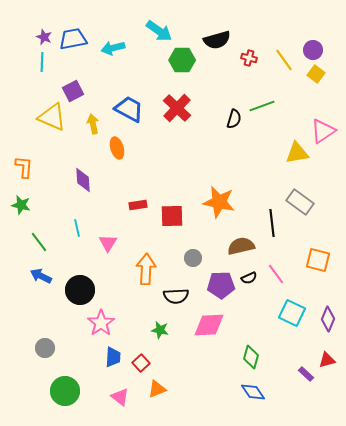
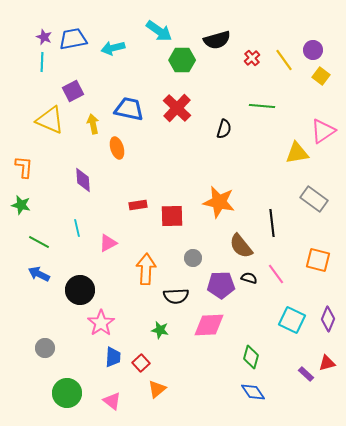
red cross at (249, 58): moved 3 px right; rotated 35 degrees clockwise
yellow square at (316, 74): moved 5 px right, 2 px down
green line at (262, 106): rotated 25 degrees clockwise
blue trapezoid at (129, 109): rotated 16 degrees counterclockwise
yellow triangle at (52, 117): moved 2 px left, 3 px down
black semicircle at (234, 119): moved 10 px left, 10 px down
gray rectangle at (300, 202): moved 14 px right, 3 px up
green line at (39, 242): rotated 25 degrees counterclockwise
pink triangle at (108, 243): rotated 30 degrees clockwise
brown semicircle at (241, 246): rotated 116 degrees counterclockwise
blue arrow at (41, 276): moved 2 px left, 2 px up
black semicircle at (249, 278): rotated 140 degrees counterclockwise
cyan square at (292, 313): moved 7 px down
red triangle at (327, 360): moved 3 px down
orange triangle at (157, 389): rotated 18 degrees counterclockwise
green circle at (65, 391): moved 2 px right, 2 px down
pink triangle at (120, 397): moved 8 px left, 4 px down
